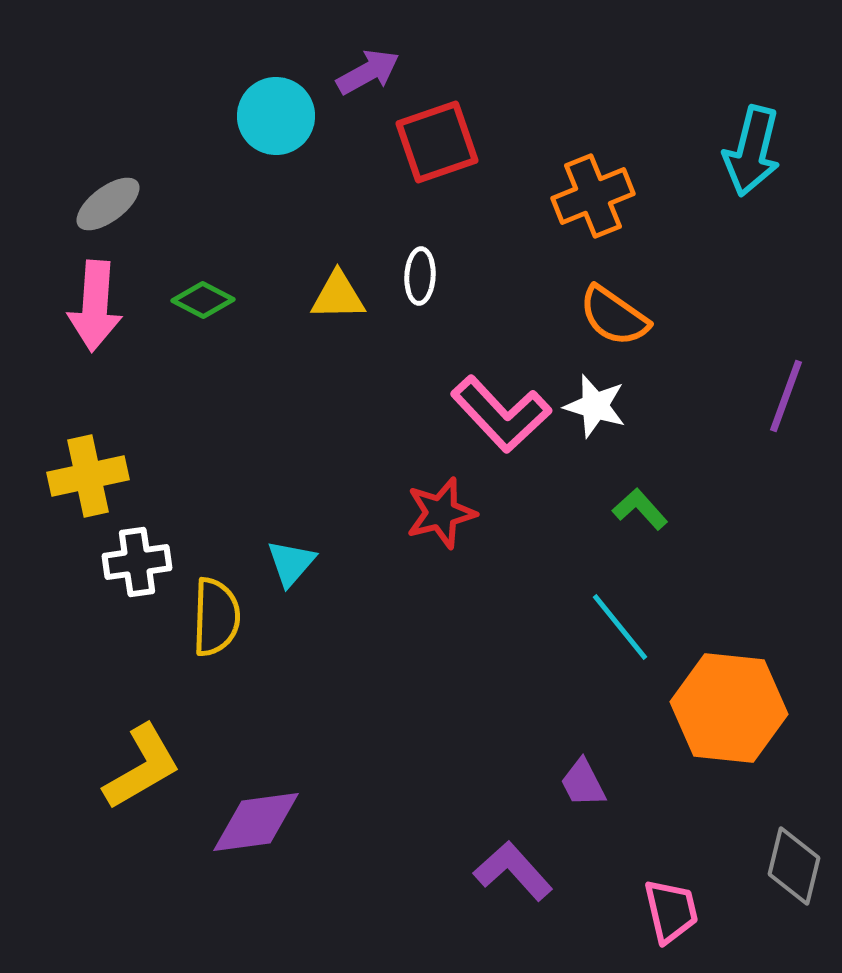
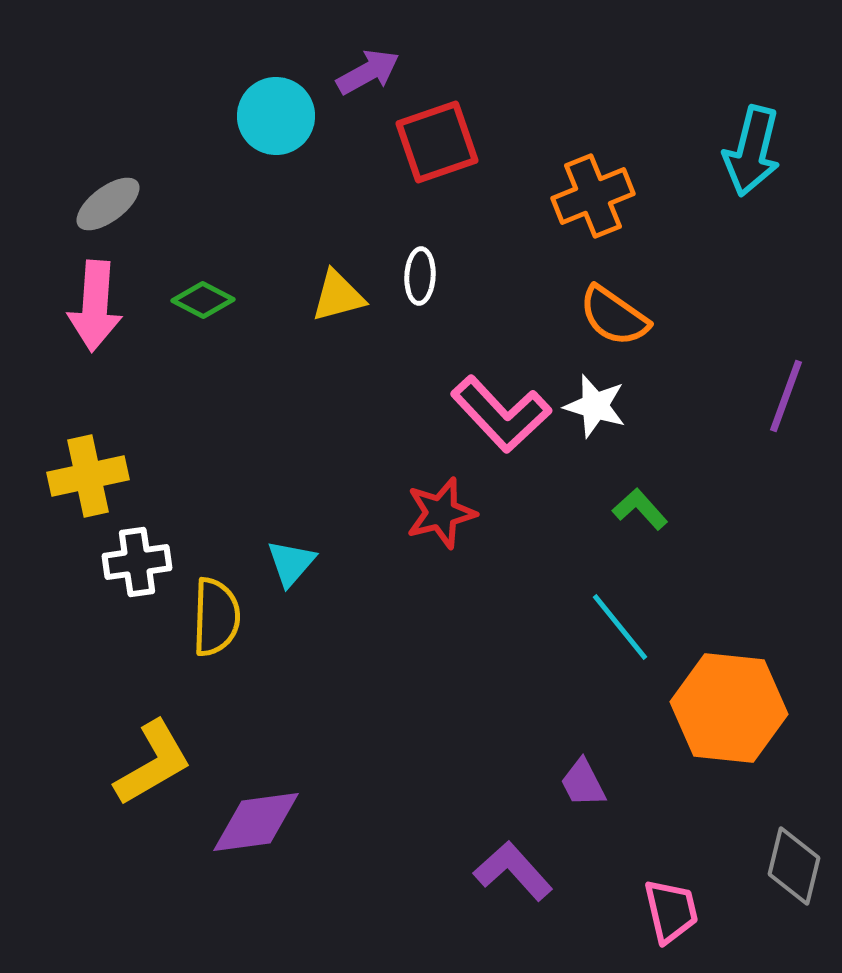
yellow triangle: rotated 14 degrees counterclockwise
yellow L-shape: moved 11 px right, 4 px up
